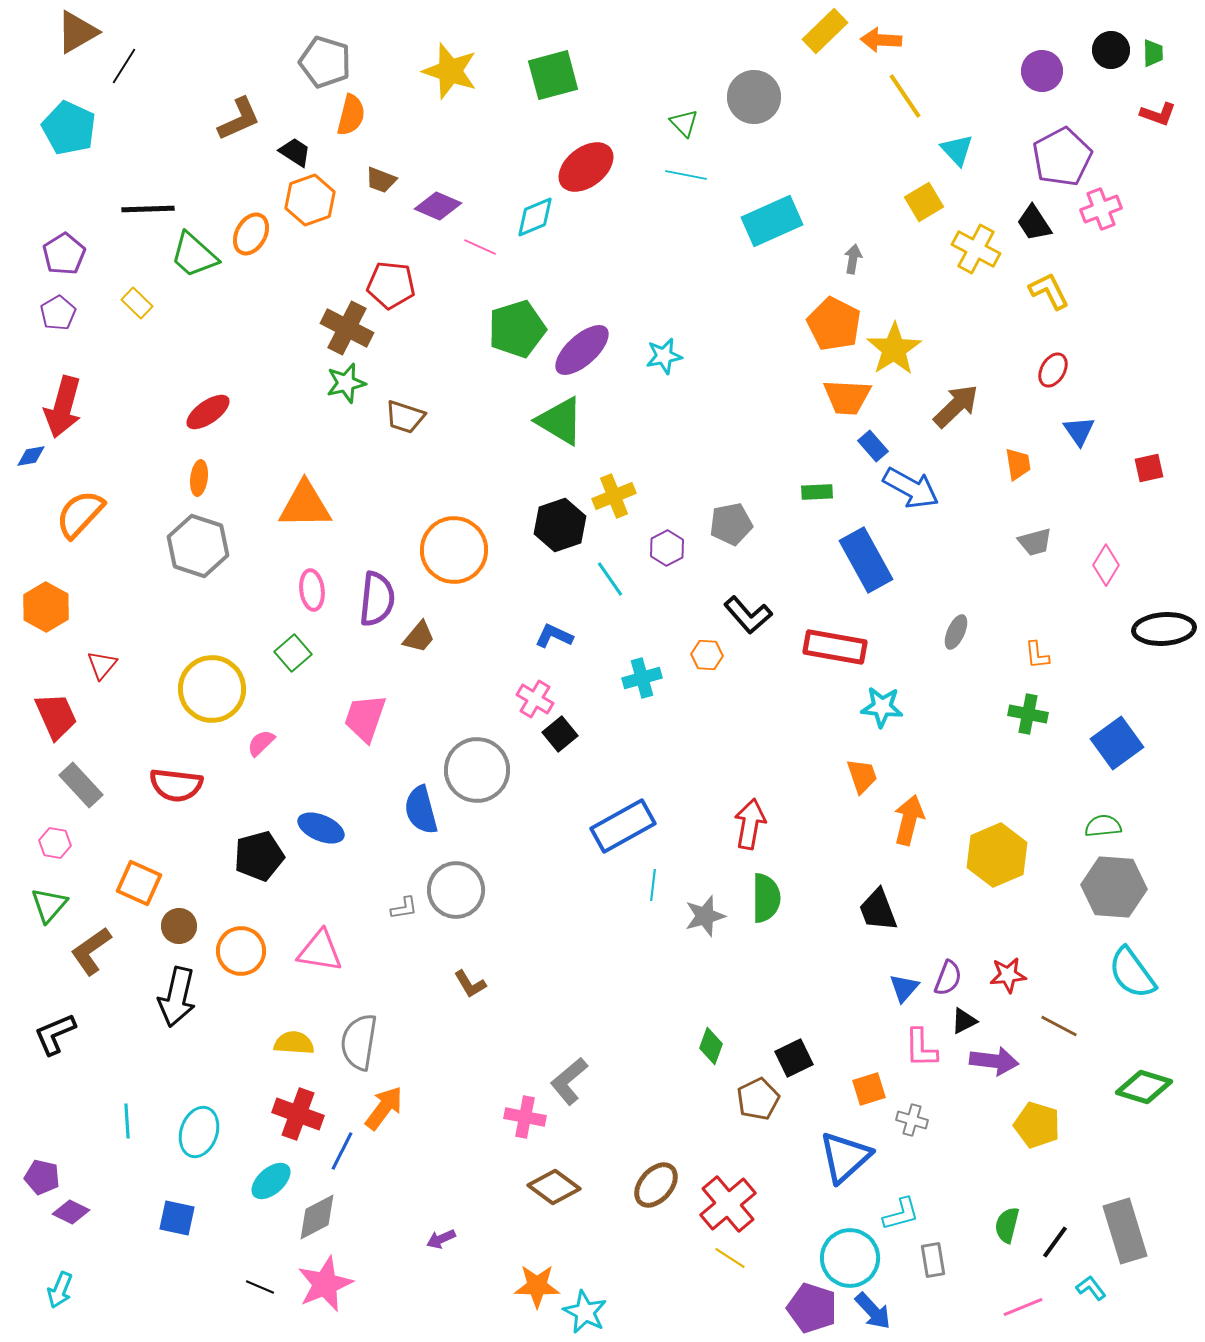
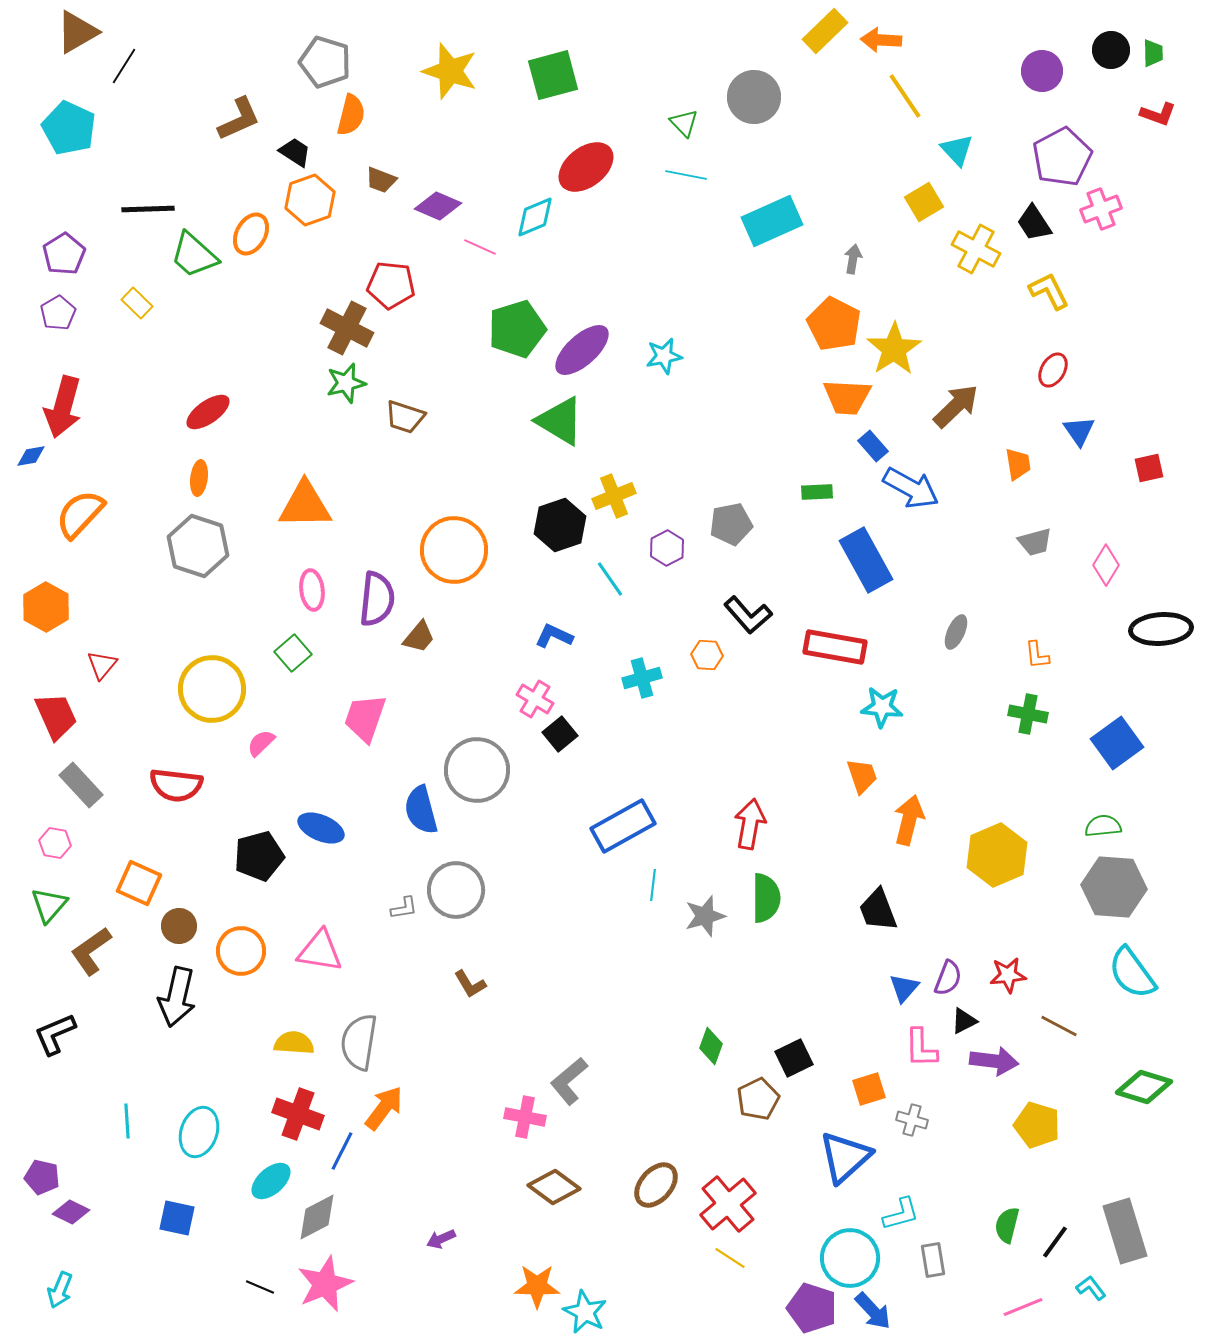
black ellipse at (1164, 629): moved 3 px left
